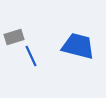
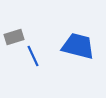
blue line: moved 2 px right
